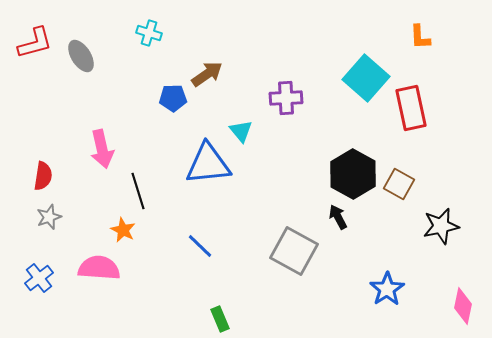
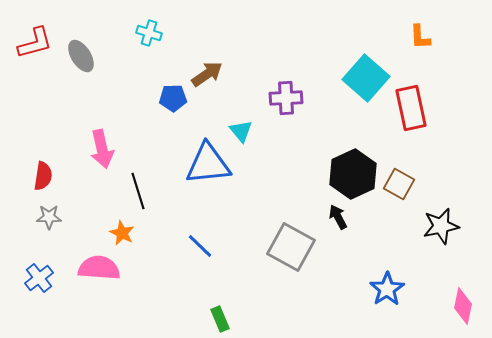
black hexagon: rotated 6 degrees clockwise
gray star: rotated 20 degrees clockwise
orange star: moved 1 px left, 3 px down
gray square: moved 3 px left, 4 px up
